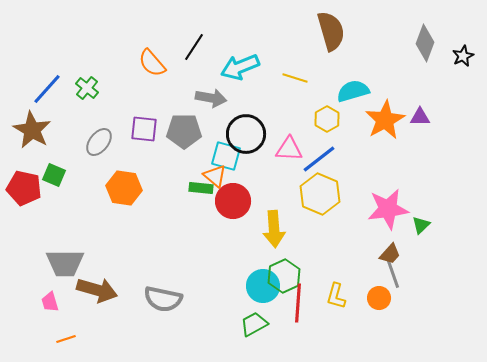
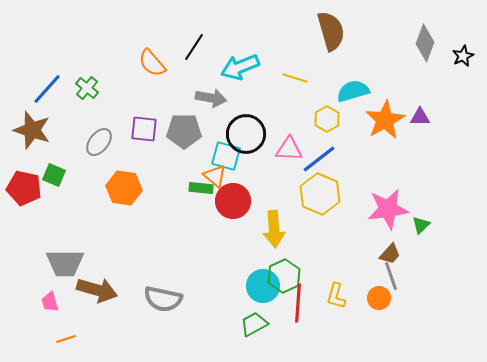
brown star at (32, 130): rotated 12 degrees counterclockwise
gray line at (393, 274): moved 2 px left, 2 px down
